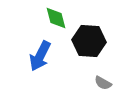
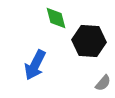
blue arrow: moved 5 px left, 9 px down
gray semicircle: rotated 78 degrees counterclockwise
